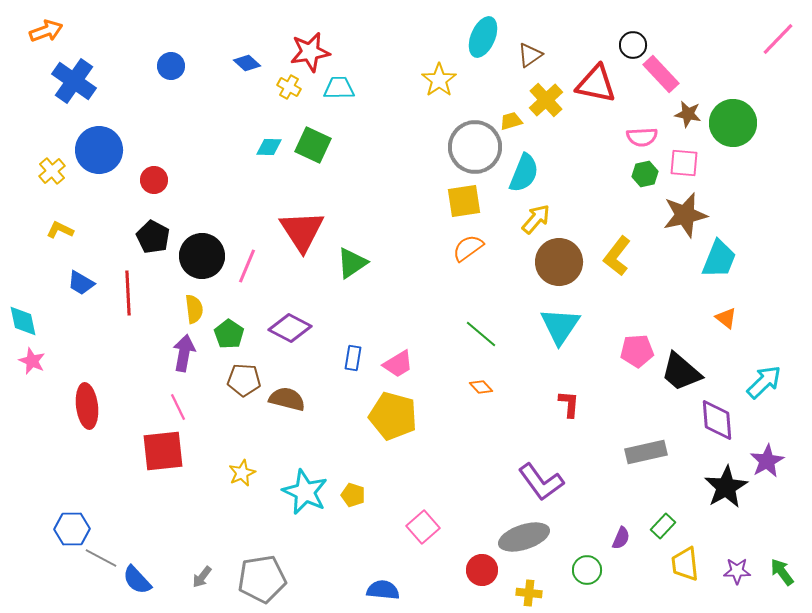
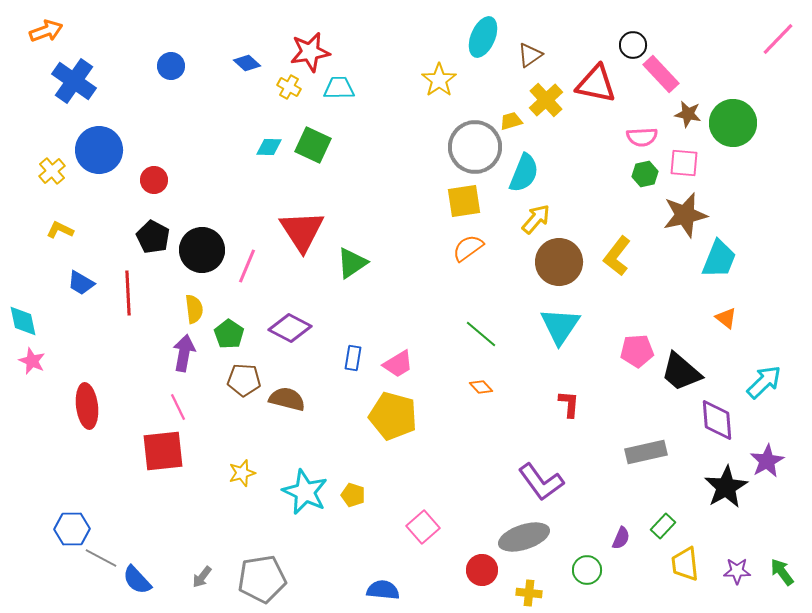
black circle at (202, 256): moved 6 px up
yellow star at (242, 473): rotated 8 degrees clockwise
